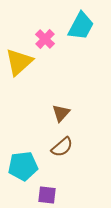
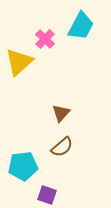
purple square: rotated 12 degrees clockwise
